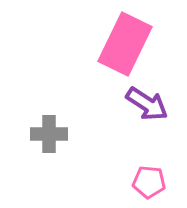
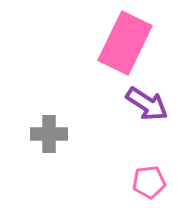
pink rectangle: moved 1 px up
pink pentagon: rotated 12 degrees counterclockwise
